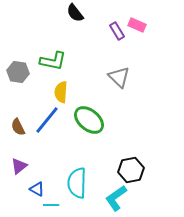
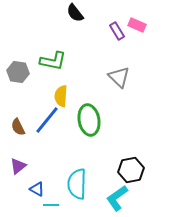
yellow semicircle: moved 4 px down
green ellipse: rotated 40 degrees clockwise
purple triangle: moved 1 px left
cyan semicircle: moved 1 px down
cyan L-shape: moved 1 px right
